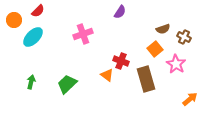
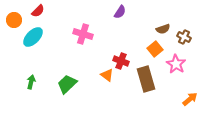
pink cross: rotated 36 degrees clockwise
